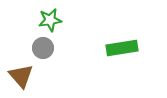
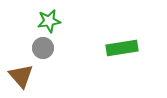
green star: moved 1 px left, 1 px down
